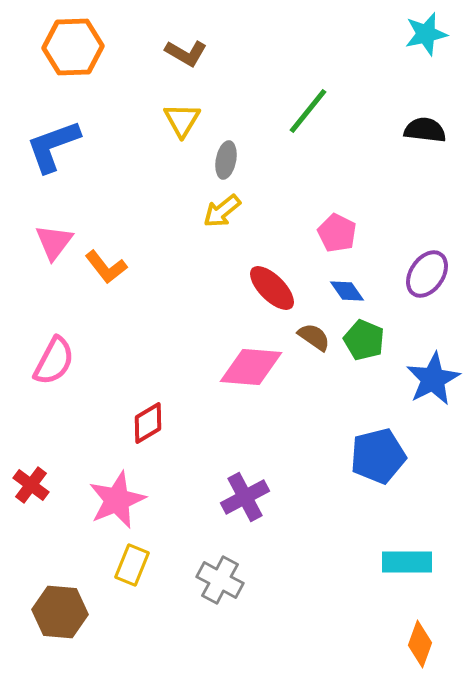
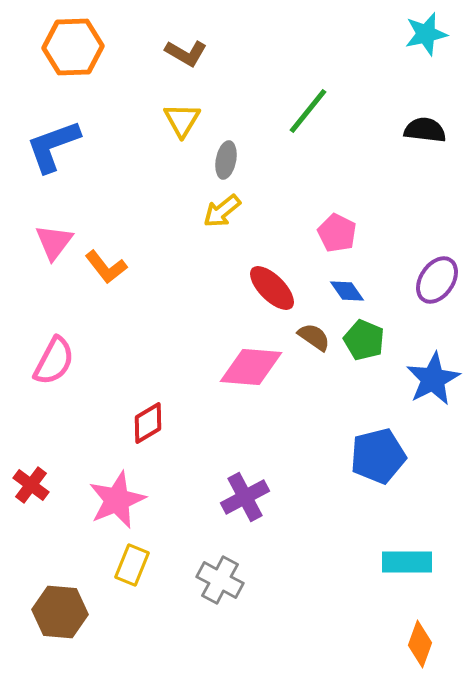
purple ellipse: moved 10 px right, 6 px down
